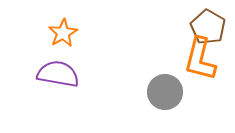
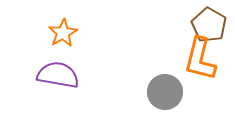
brown pentagon: moved 1 px right, 2 px up
purple semicircle: moved 1 px down
